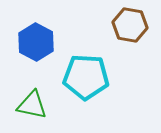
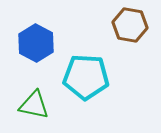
blue hexagon: moved 1 px down
green triangle: moved 2 px right
